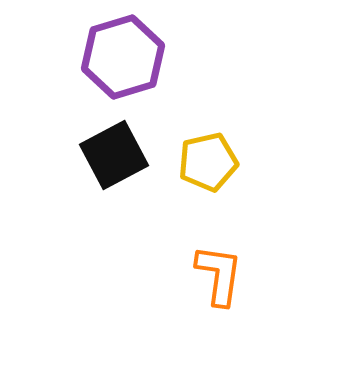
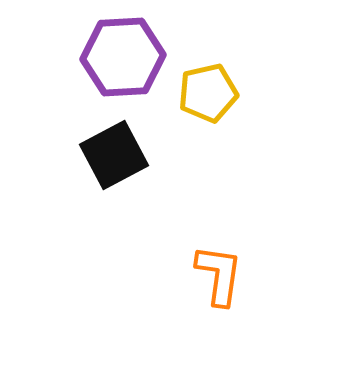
purple hexagon: rotated 14 degrees clockwise
yellow pentagon: moved 69 px up
